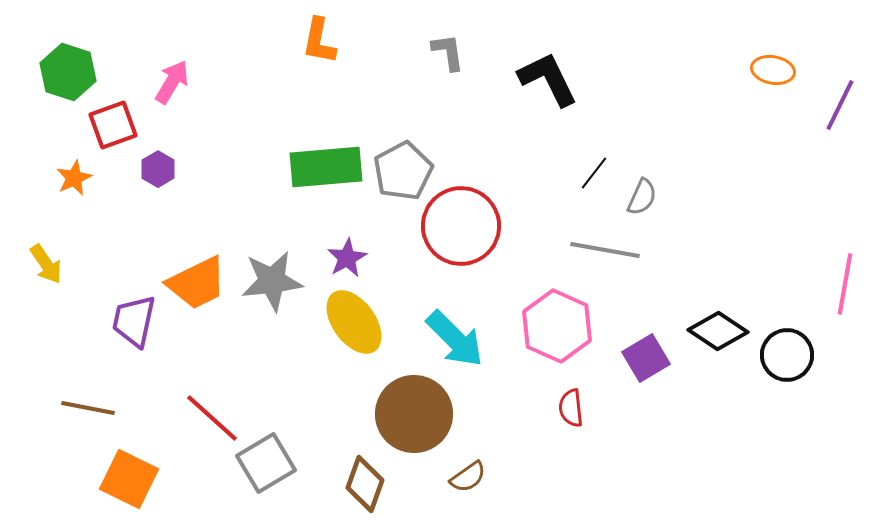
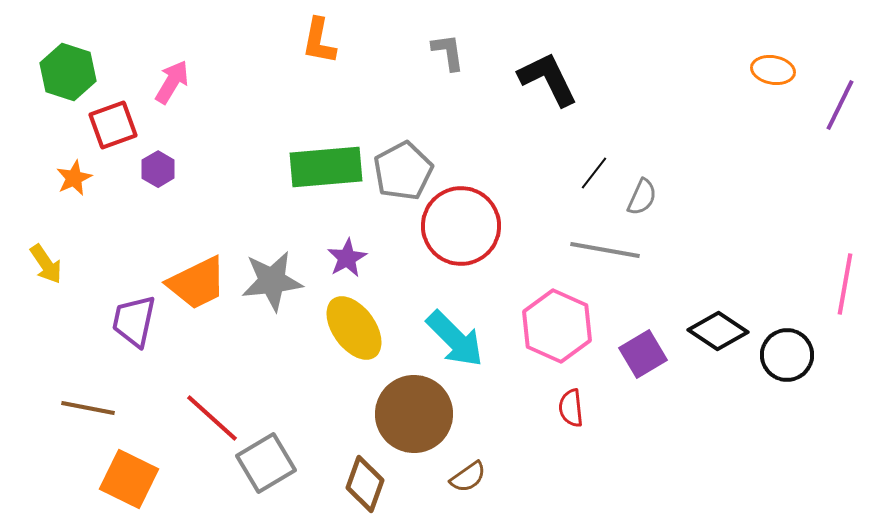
yellow ellipse: moved 6 px down
purple square: moved 3 px left, 4 px up
